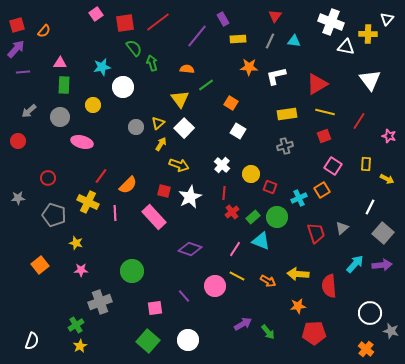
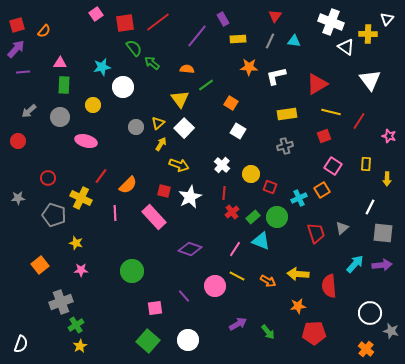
white triangle at (346, 47): rotated 24 degrees clockwise
green arrow at (152, 63): rotated 35 degrees counterclockwise
yellow line at (325, 112): moved 6 px right
pink ellipse at (82, 142): moved 4 px right, 1 px up
yellow arrow at (387, 179): rotated 64 degrees clockwise
yellow cross at (88, 202): moved 7 px left, 4 px up
gray square at (383, 233): rotated 35 degrees counterclockwise
gray cross at (100, 302): moved 39 px left
purple arrow at (243, 324): moved 5 px left
white semicircle at (32, 341): moved 11 px left, 3 px down
